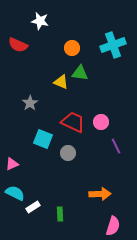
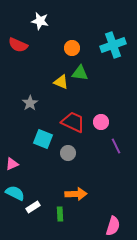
orange arrow: moved 24 px left
